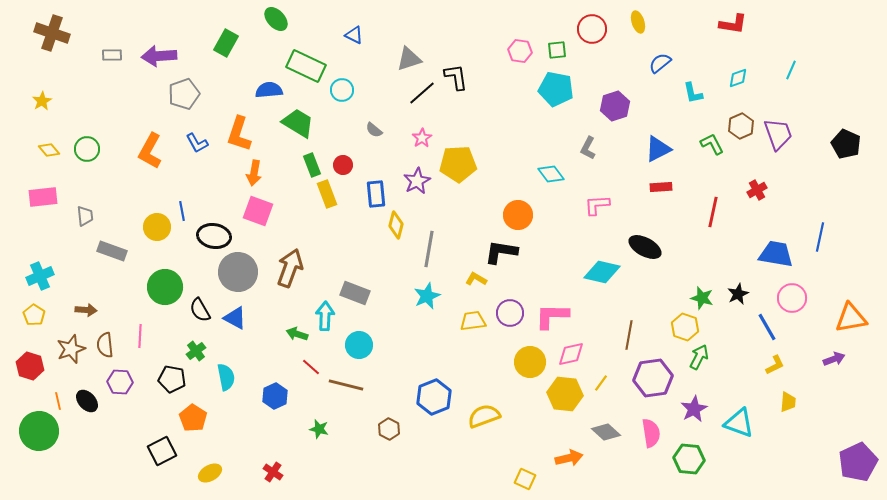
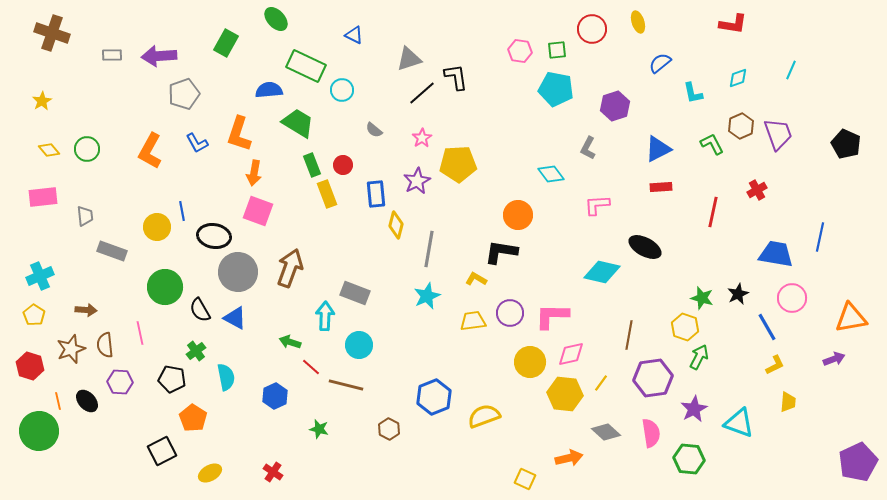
green arrow at (297, 334): moved 7 px left, 8 px down
pink line at (140, 336): moved 3 px up; rotated 15 degrees counterclockwise
